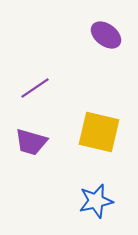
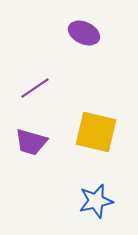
purple ellipse: moved 22 px left, 2 px up; rotated 12 degrees counterclockwise
yellow square: moved 3 px left
